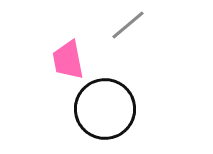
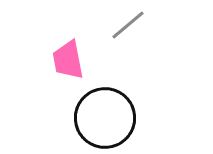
black circle: moved 9 px down
